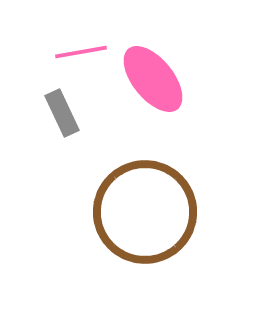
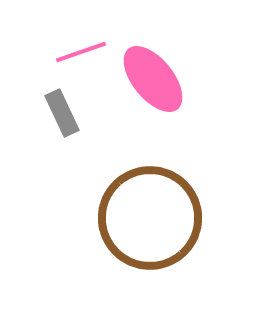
pink line: rotated 9 degrees counterclockwise
brown circle: moved 5 px right, 6 px down
